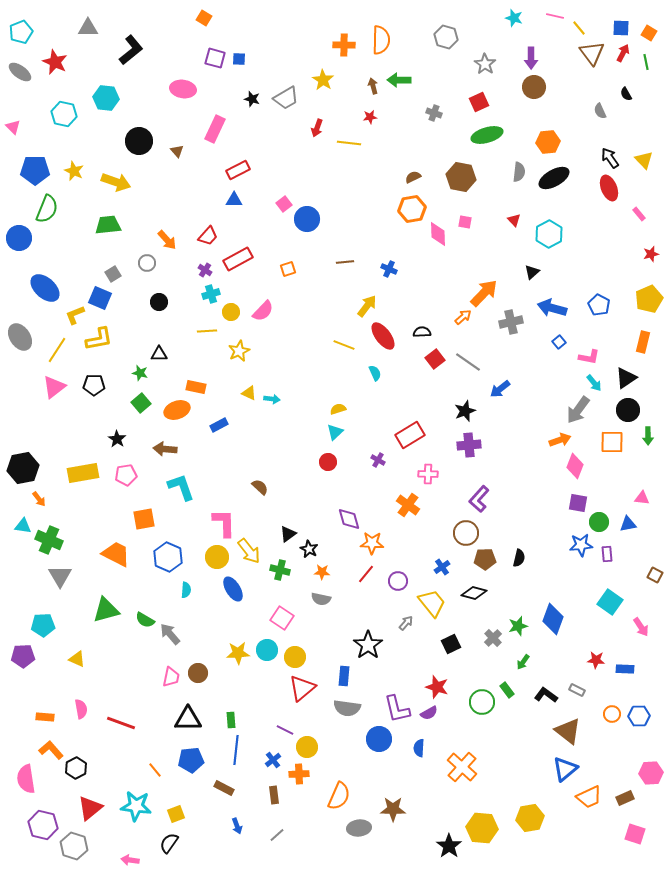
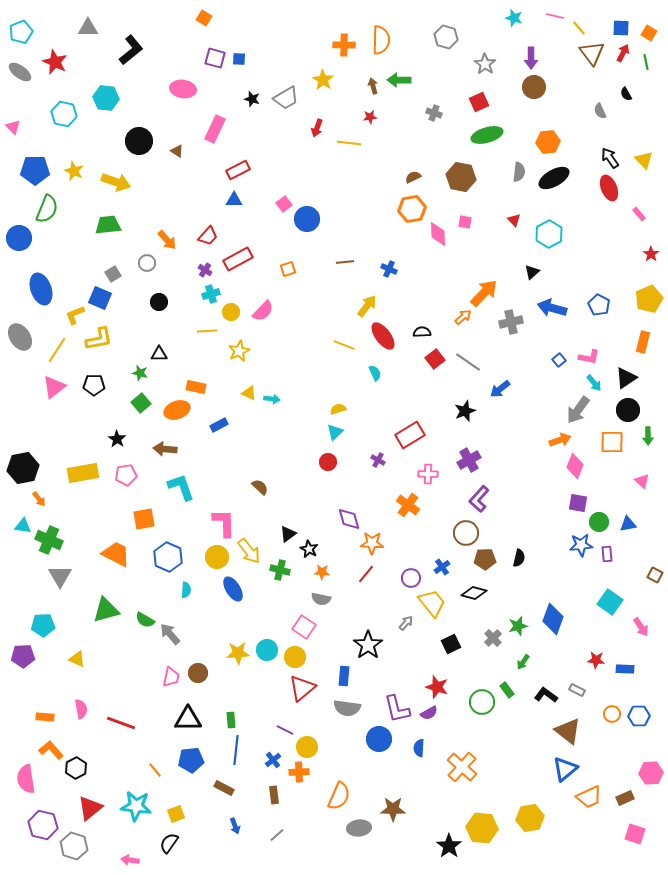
brown triangle at (177, 151): rotated 16 degrees counterclockwise
red star at (651, 254): rotated 21 degrees counterclockwise
blue ellipse at (45, 288): moved 4 px left, 1 px down; rotated 28 degrees clockwise
blue square at (559, 342): moved 18 px down
purple cross at (469, 445): moved 15 px down; rotated 25 degrees counterclockwise
pink triangle at (642, 498): moved 17 px up; rotated 35 degrees clockwise
purple circle at (398, 581): moved 13 px right, 3 px up
pink square at (282, 618): moved 22 px right, 9 px down
orange cross at (299, 774): moved 2 px up
blue arrow at (237, 826): moved 2 px left
